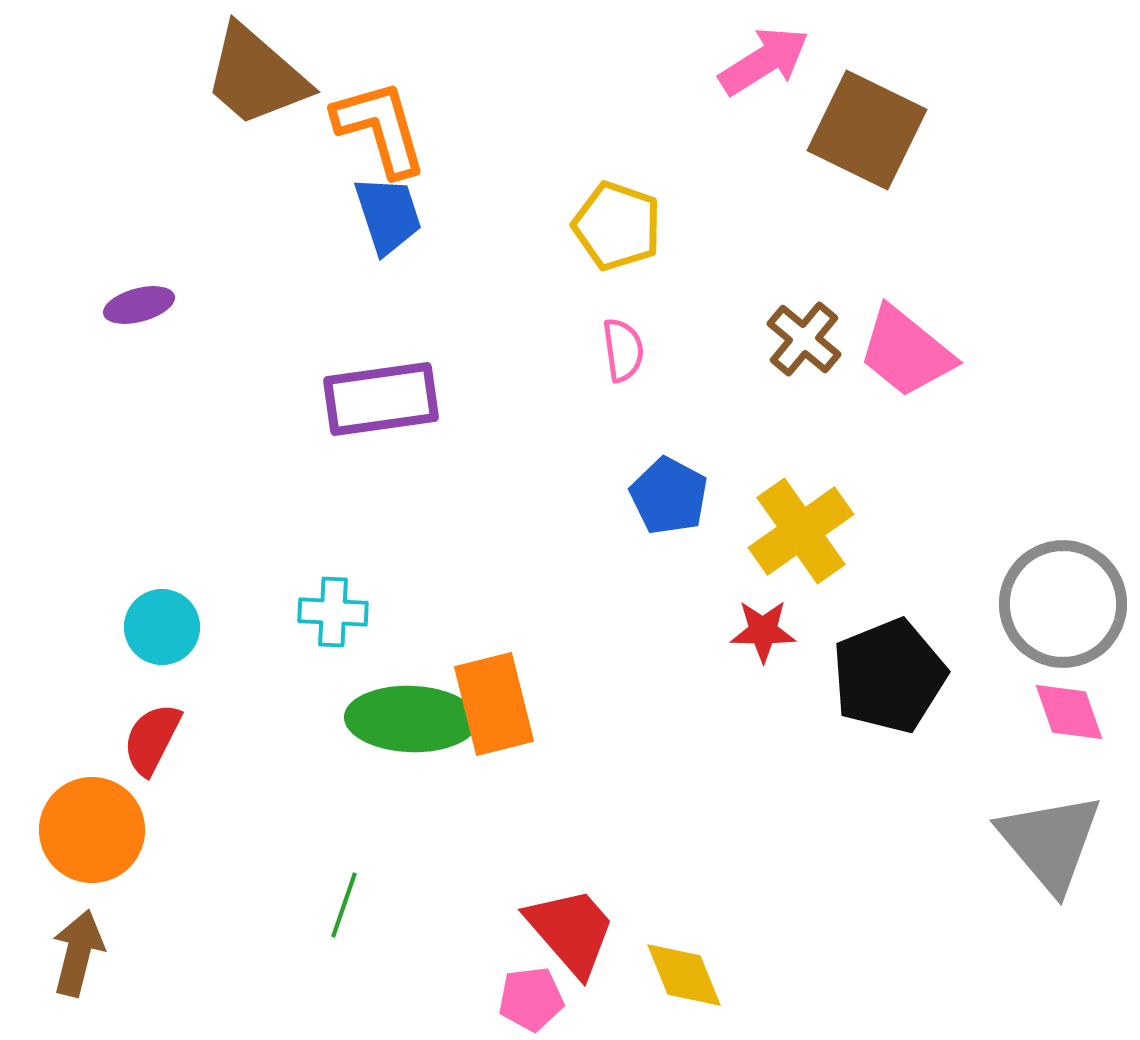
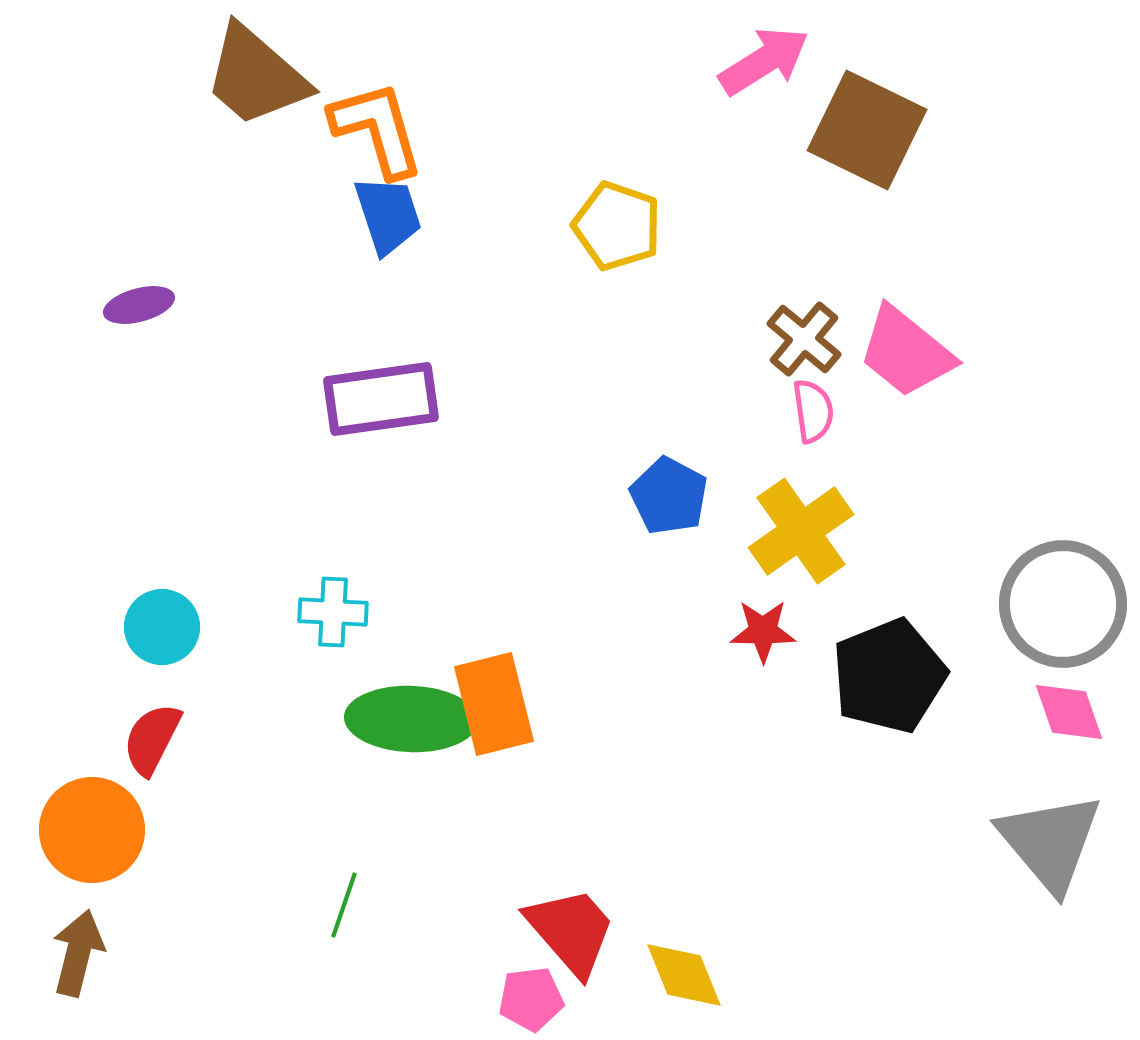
orange L-shape: moved 3 px left, 1 px down
pink semicircle: moved 190 px right, 61 px down
